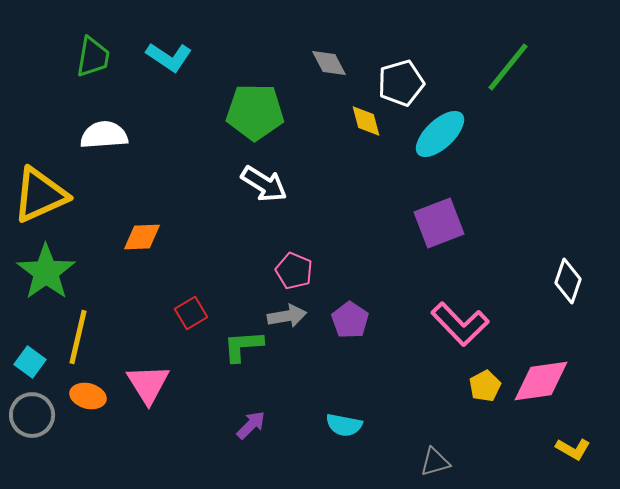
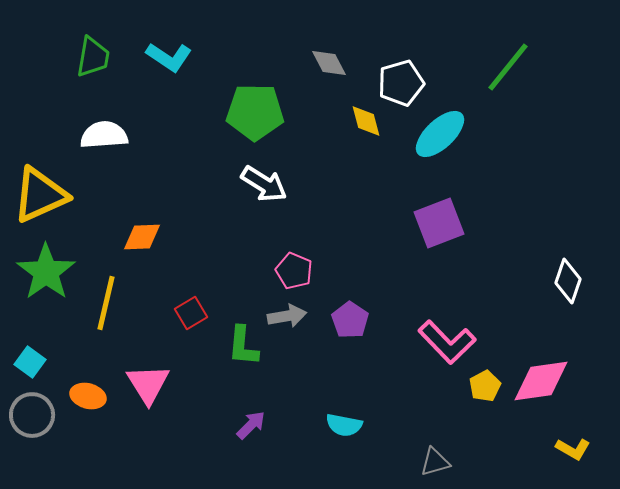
pink L-shape: moved 13 px left, 18 px down
yellow line: moved 28 px right, 34 px up
green L-shape: rotated 81 degrees counterclockwise
